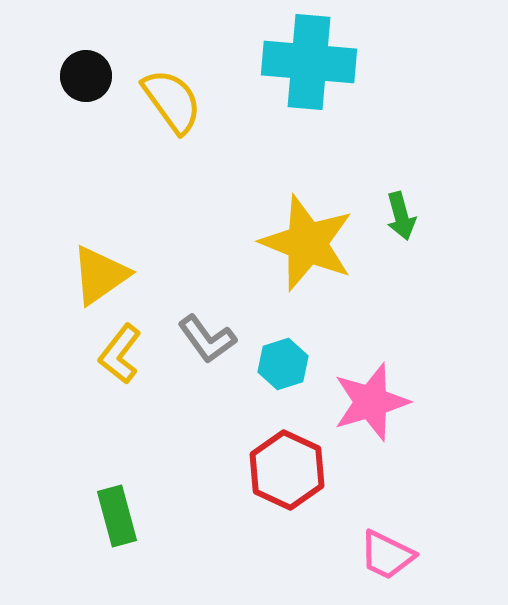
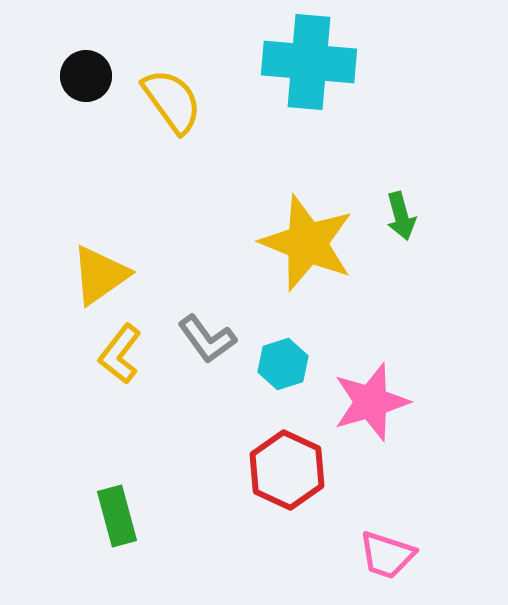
pink trapezoid: rotated 8 degrees counterclockwise
